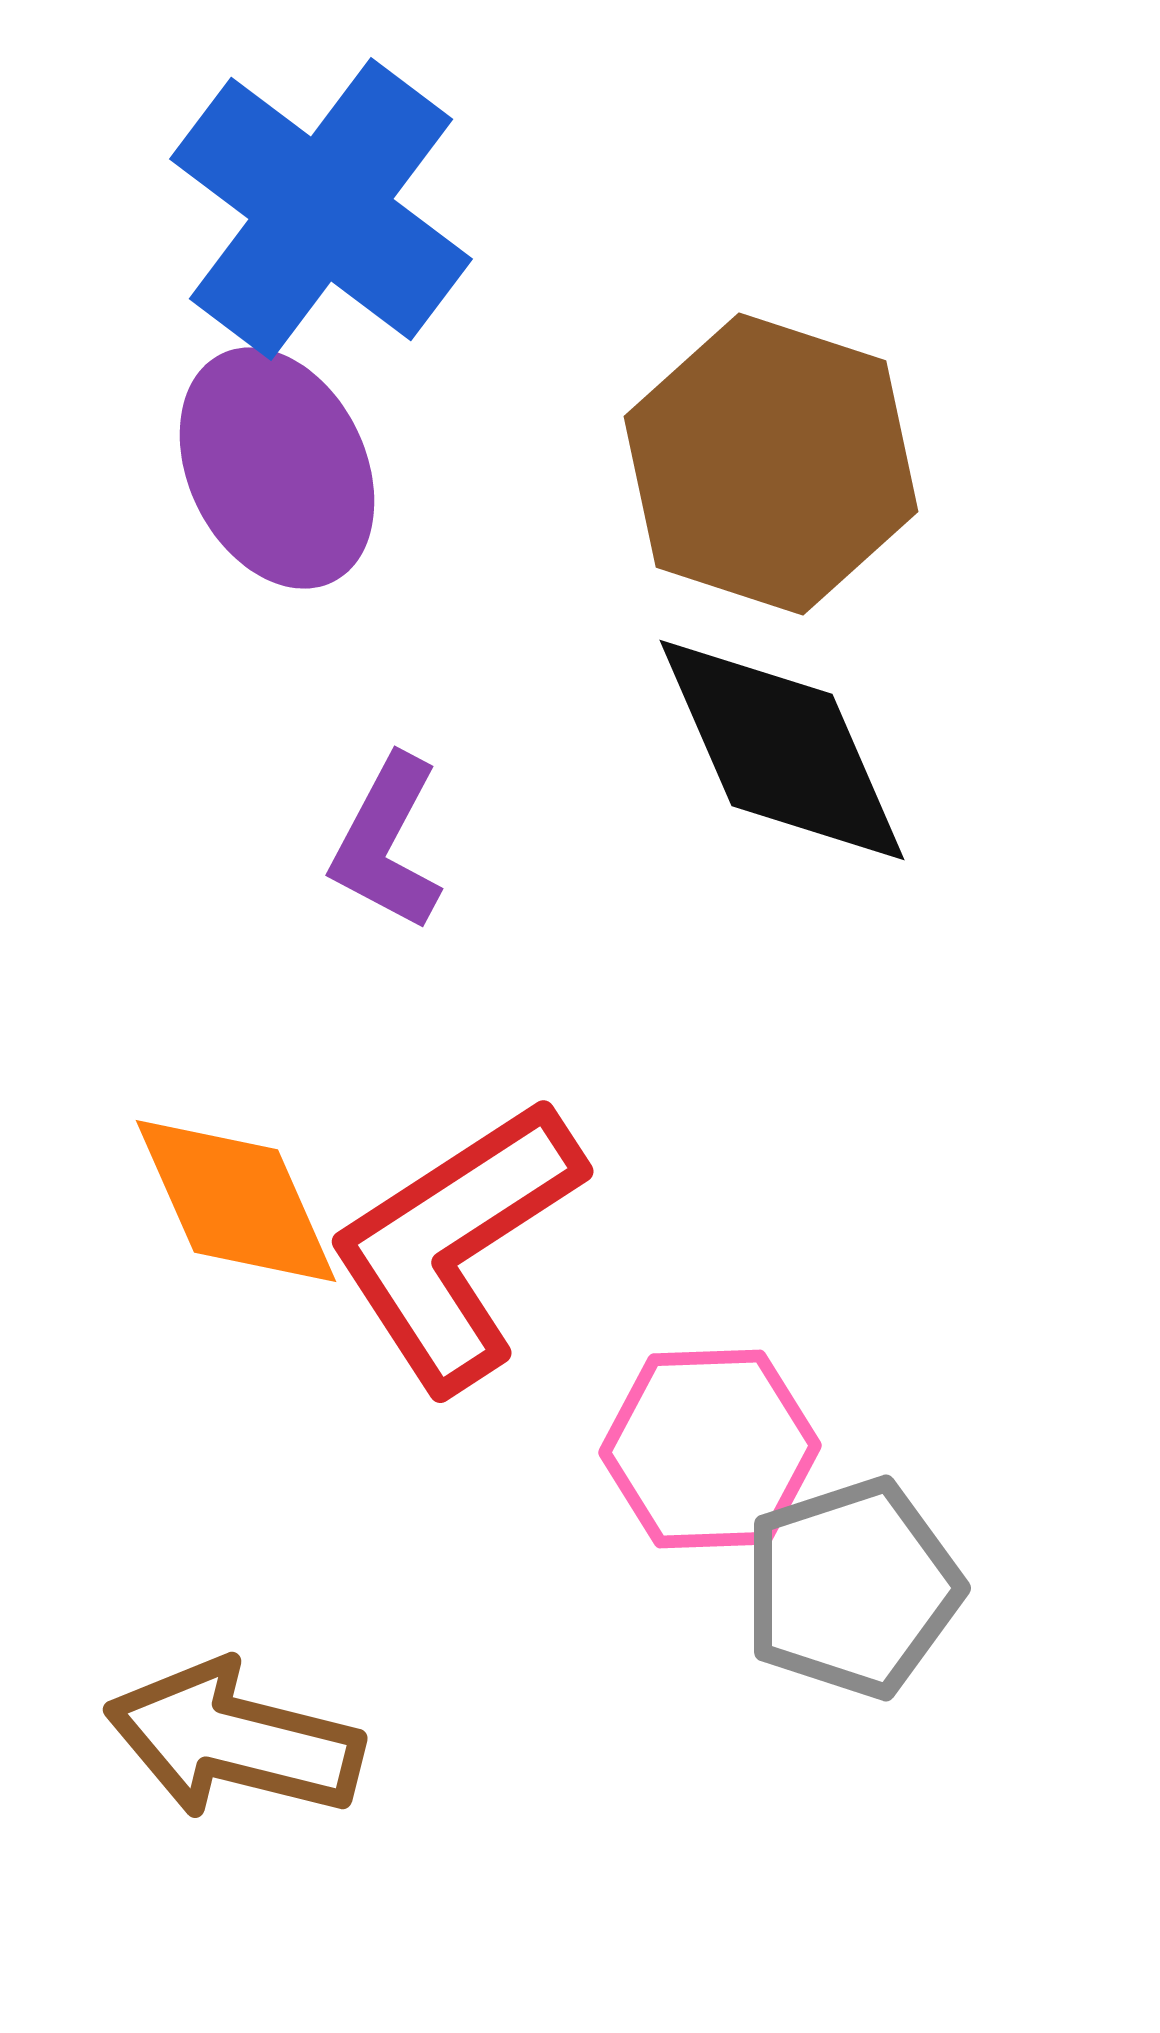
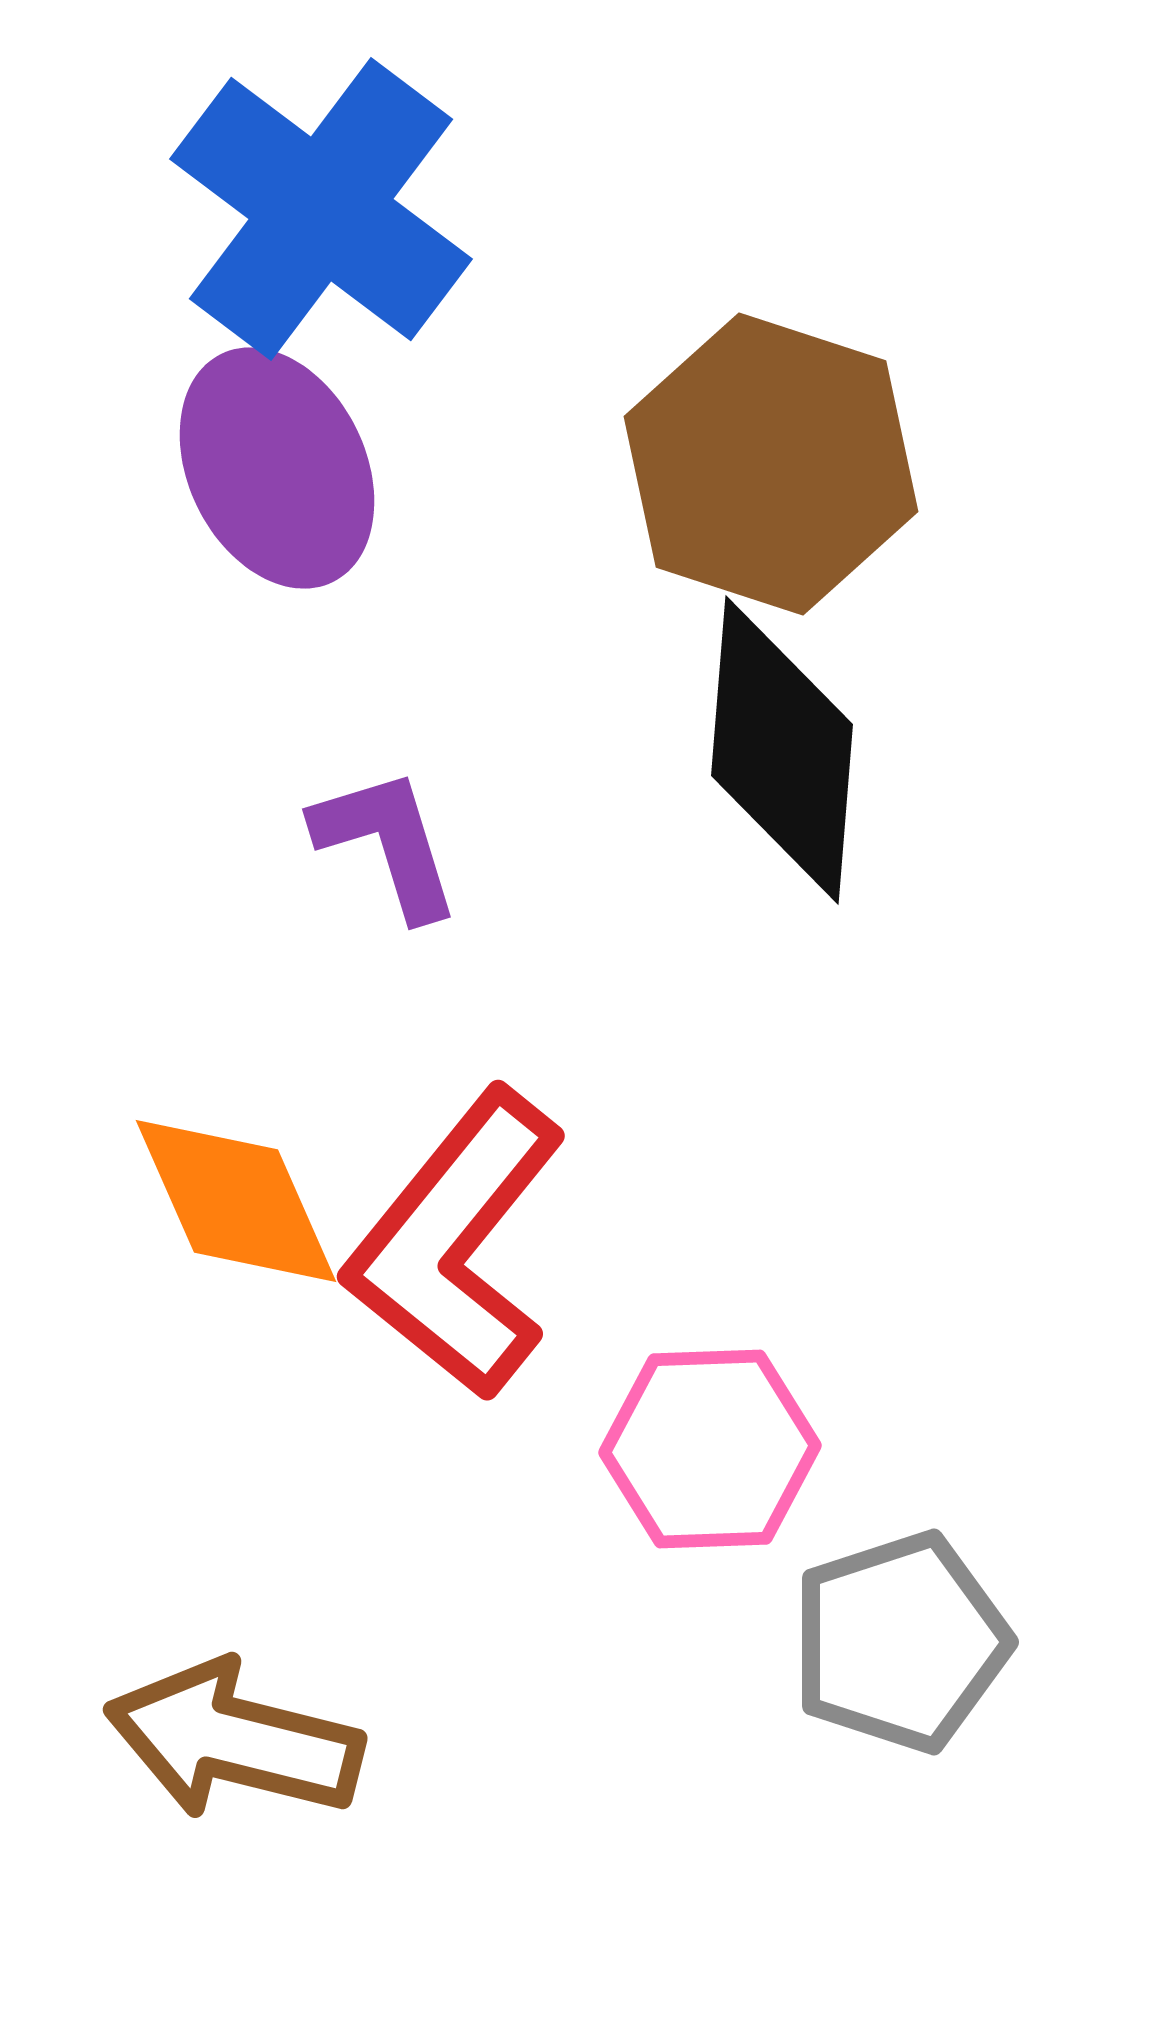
black diamond: rotated 28 degrees clockwise
purple L-shape: rotated 135 degrees clockwise
red L-shape: rotated 18 degrees counterclockwise
gray pentagon: moved 48 px right, 54 px down
